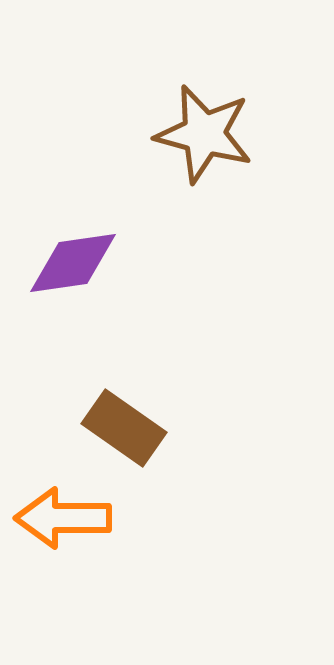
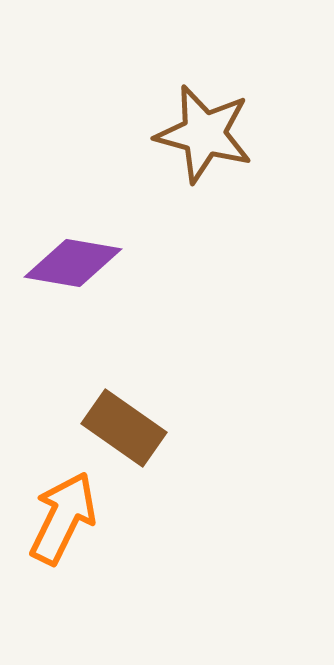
purple diamond: rotated 18 degrees clockwise
orange arrow: rotated 116 degrees clockwise
